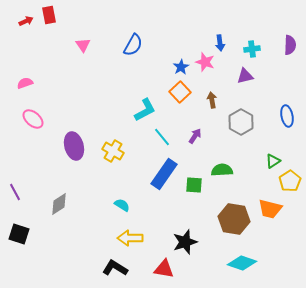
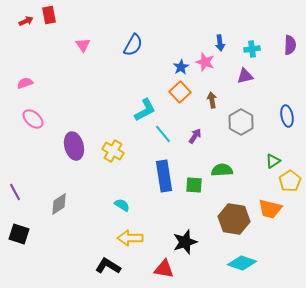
cyan line: moved 1 px right, 3 px up
blue rectangle: moved 2 px down; rotated 44 degrees counterclockwise
black L-shape: moved 7 px left, 2 px up
